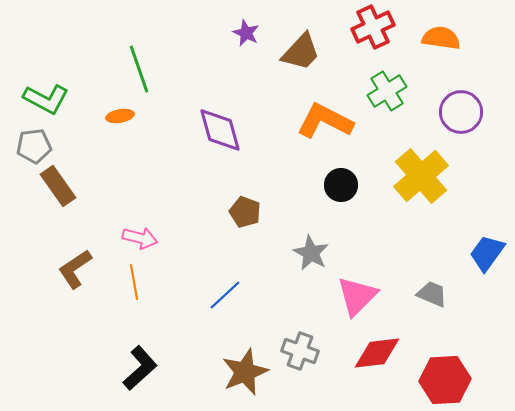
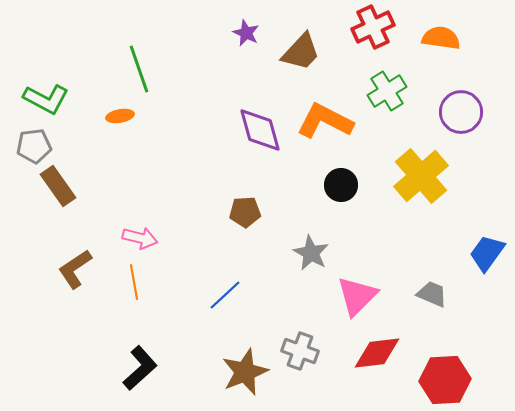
purple diamond: moved 40 px right
brown pentagon: rotated 24 degrees counterclockwise
